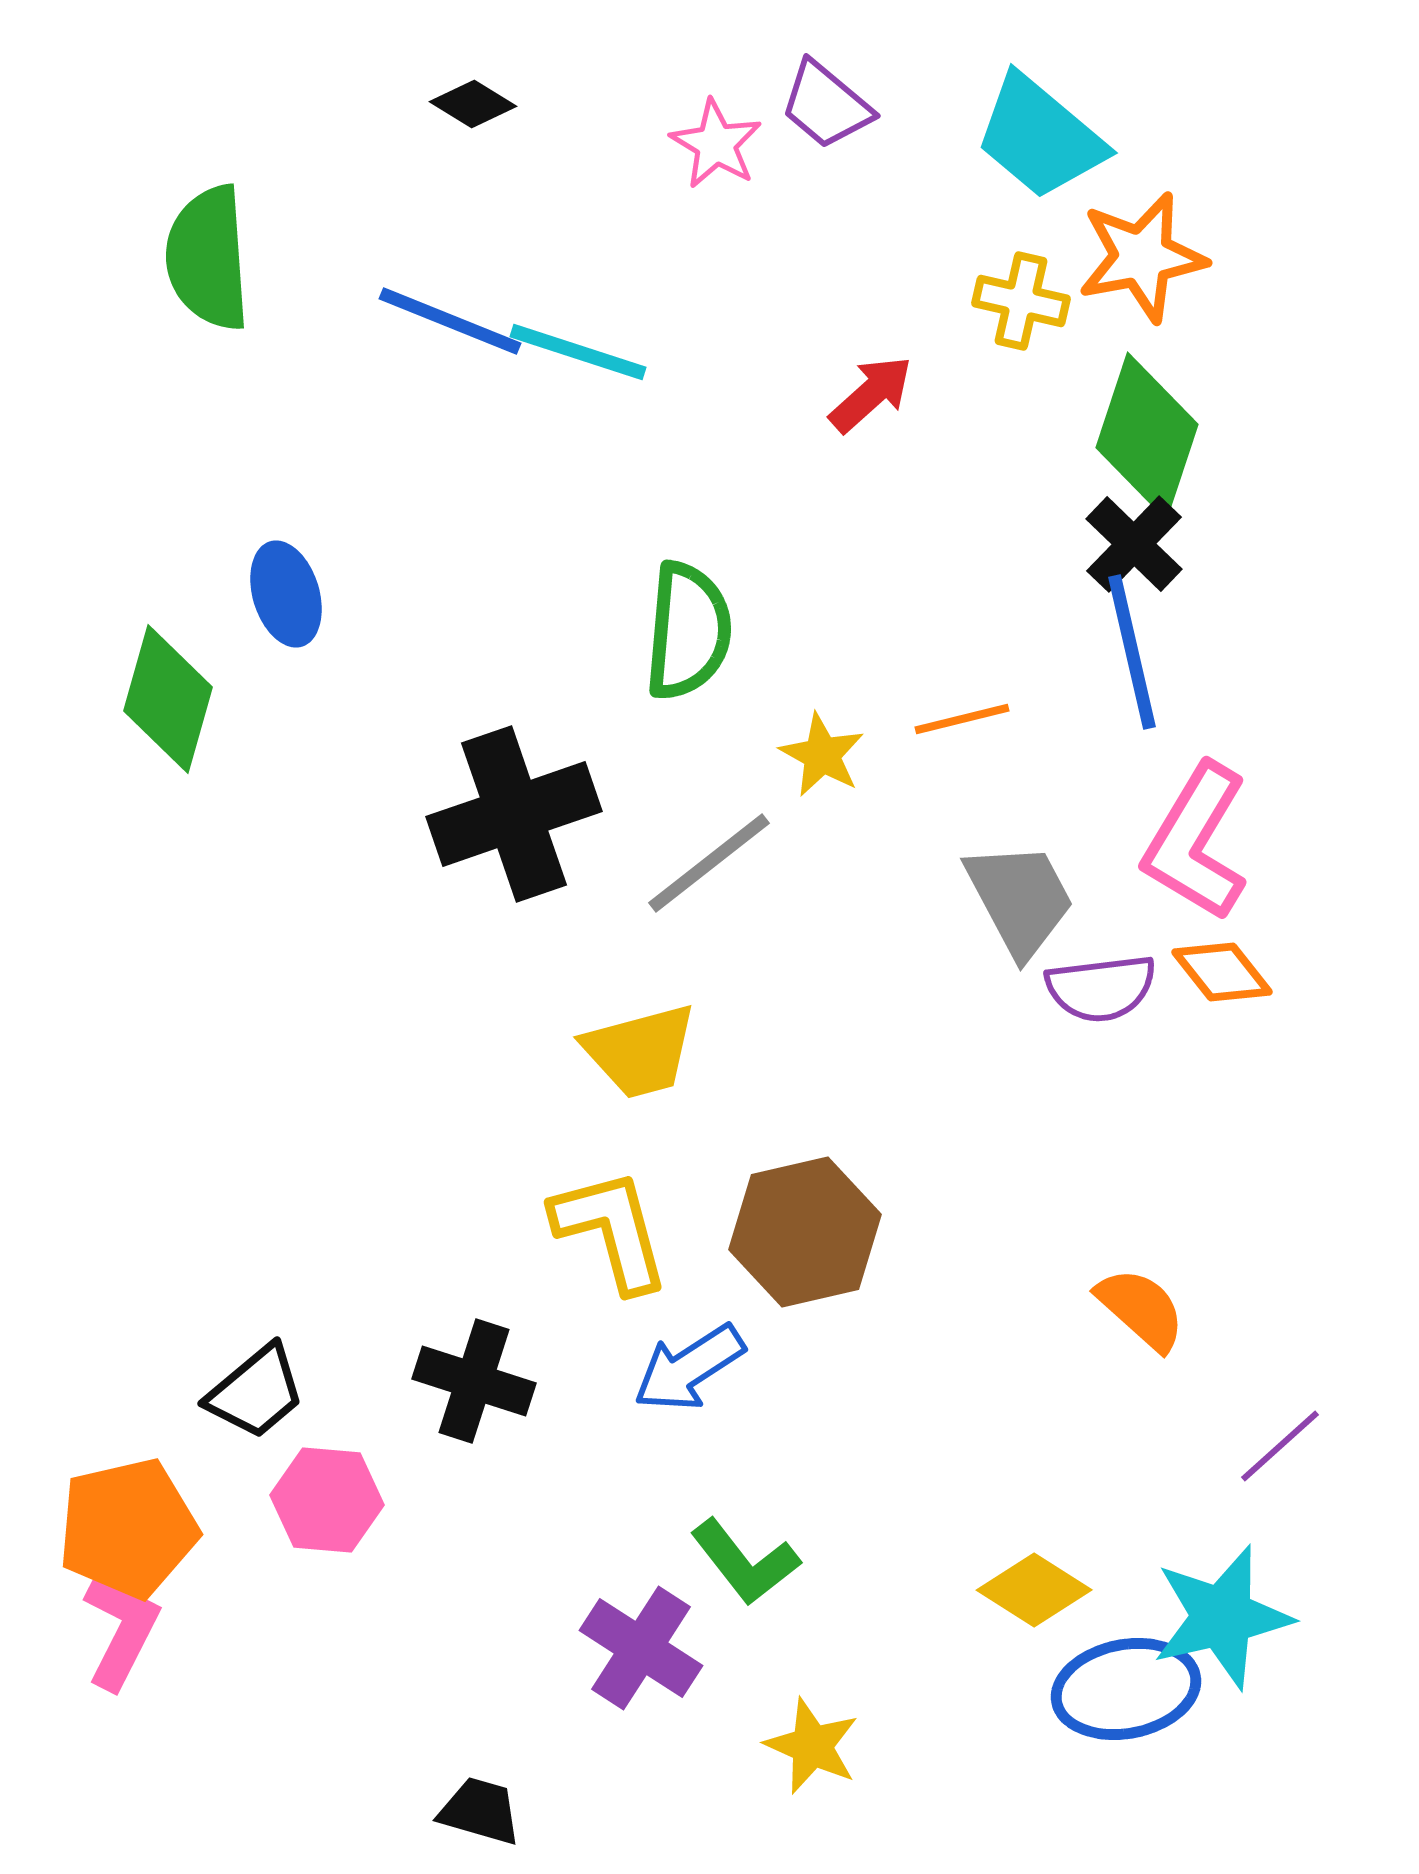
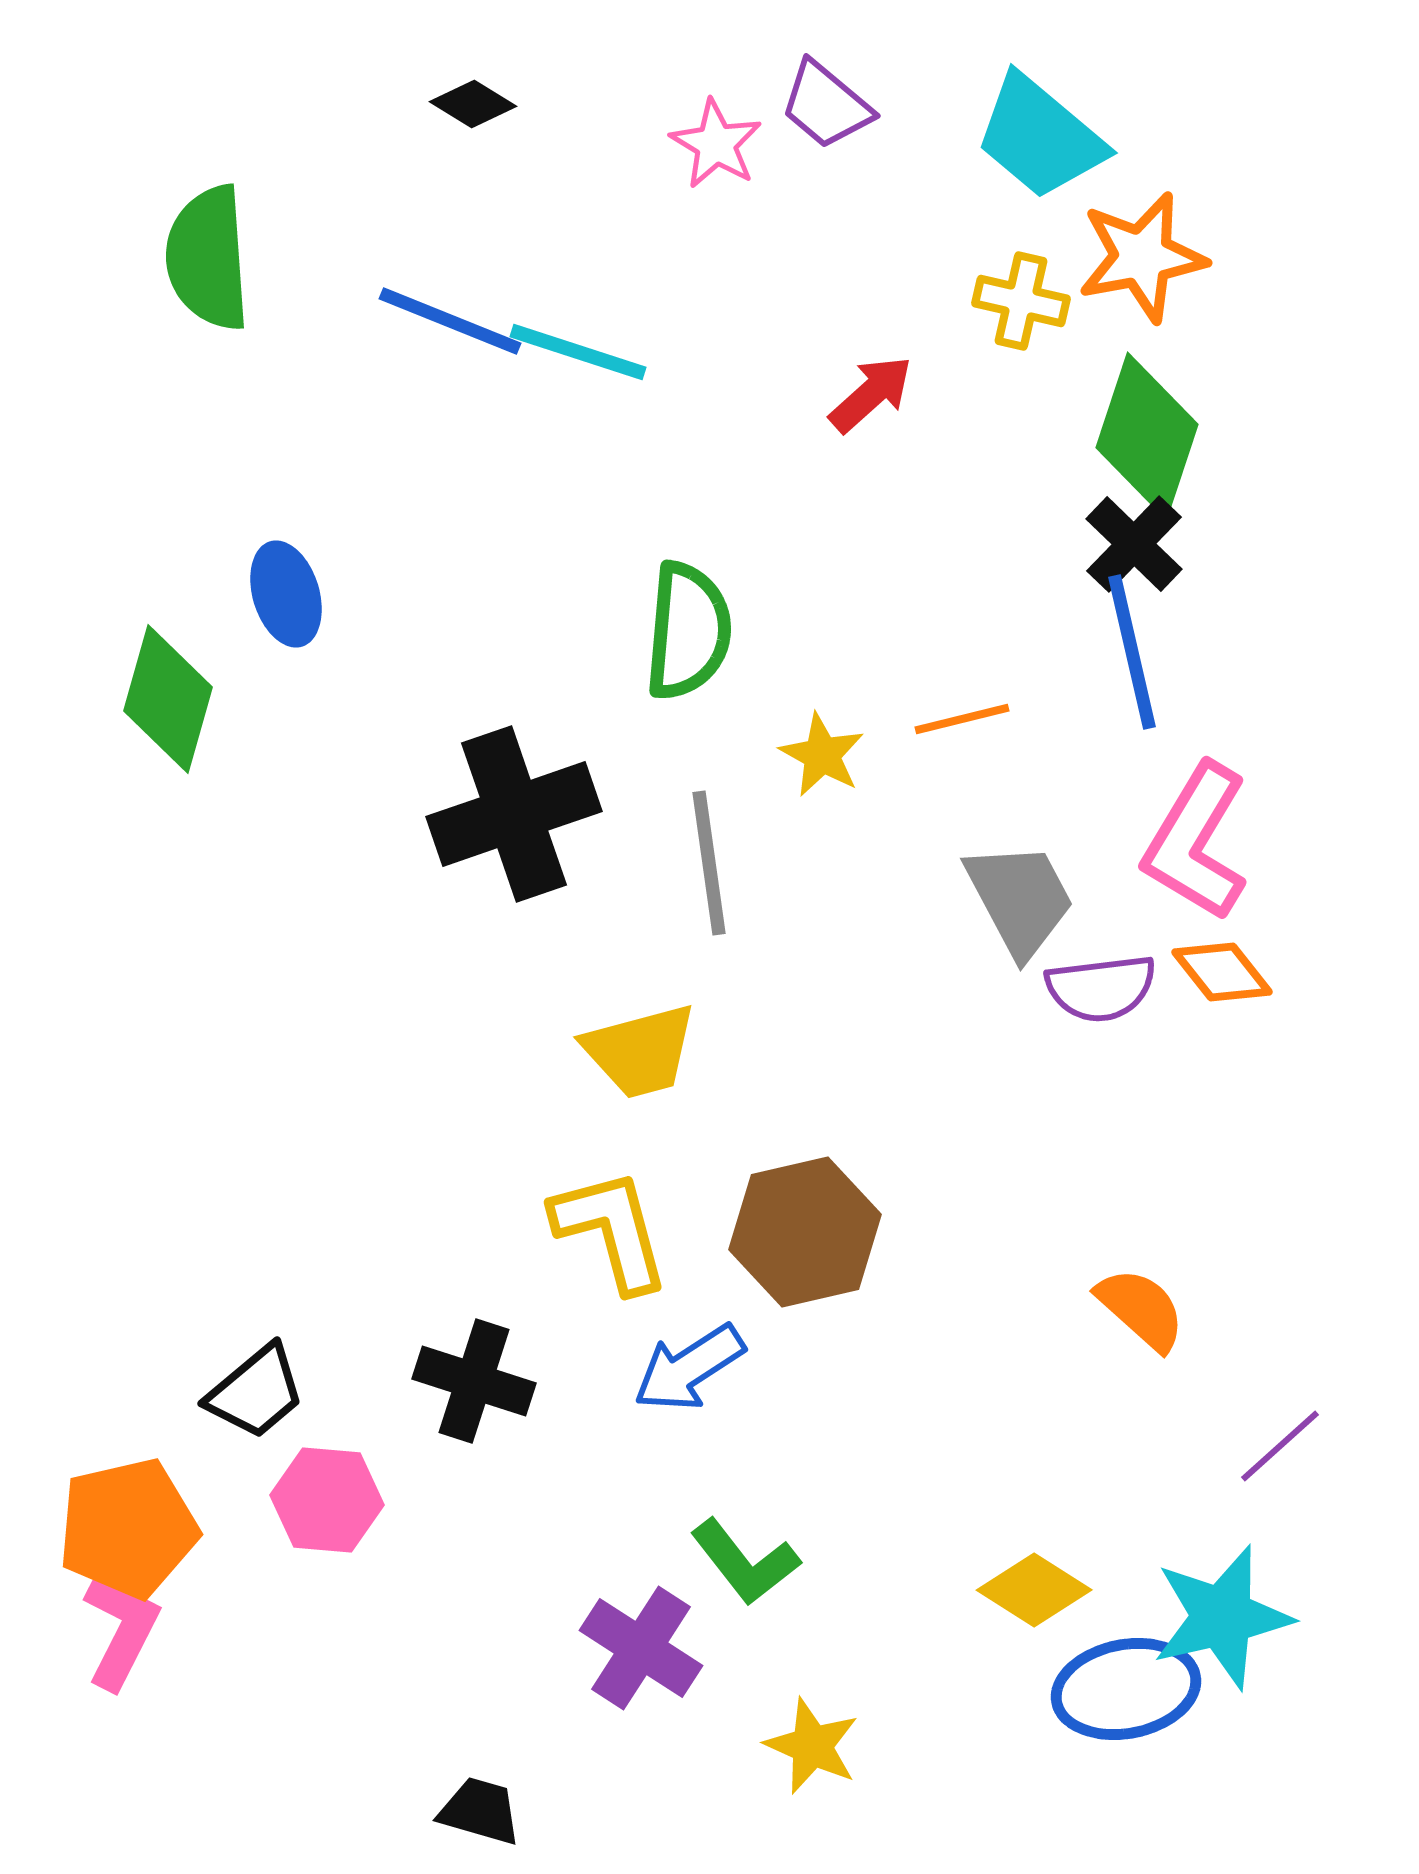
gray line at (709, 863): rotated 60 degrees counterclockwise
